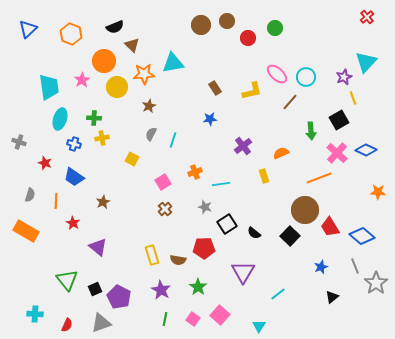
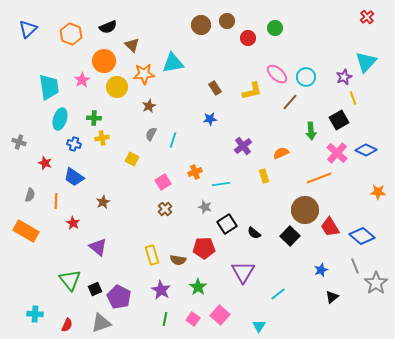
black semicircle at (115, 27): moved 7 px left
blue star at (321, 267): moved 3 px down
green triangle at (67, 280): moved 3 px right
